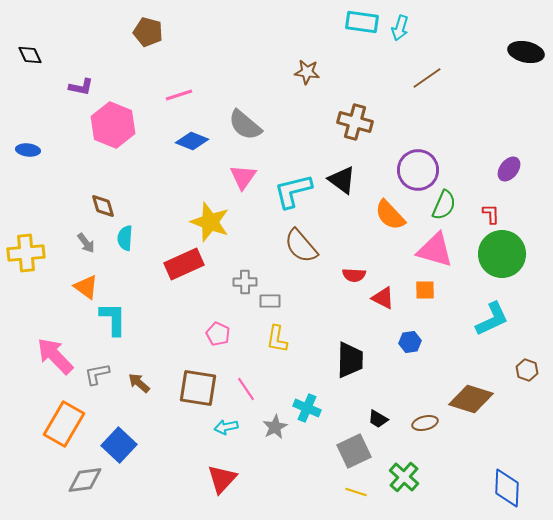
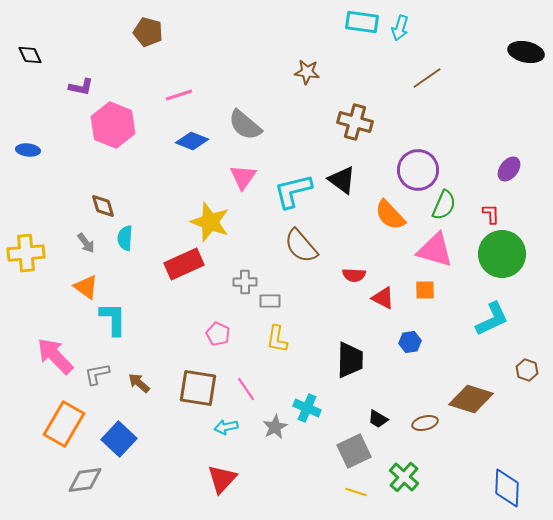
blue square at (119, 445): moved 6 px up
